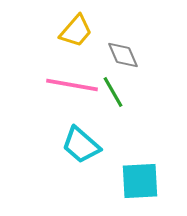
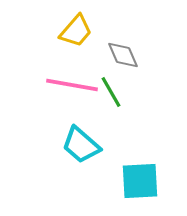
green line: moved 2 px left
